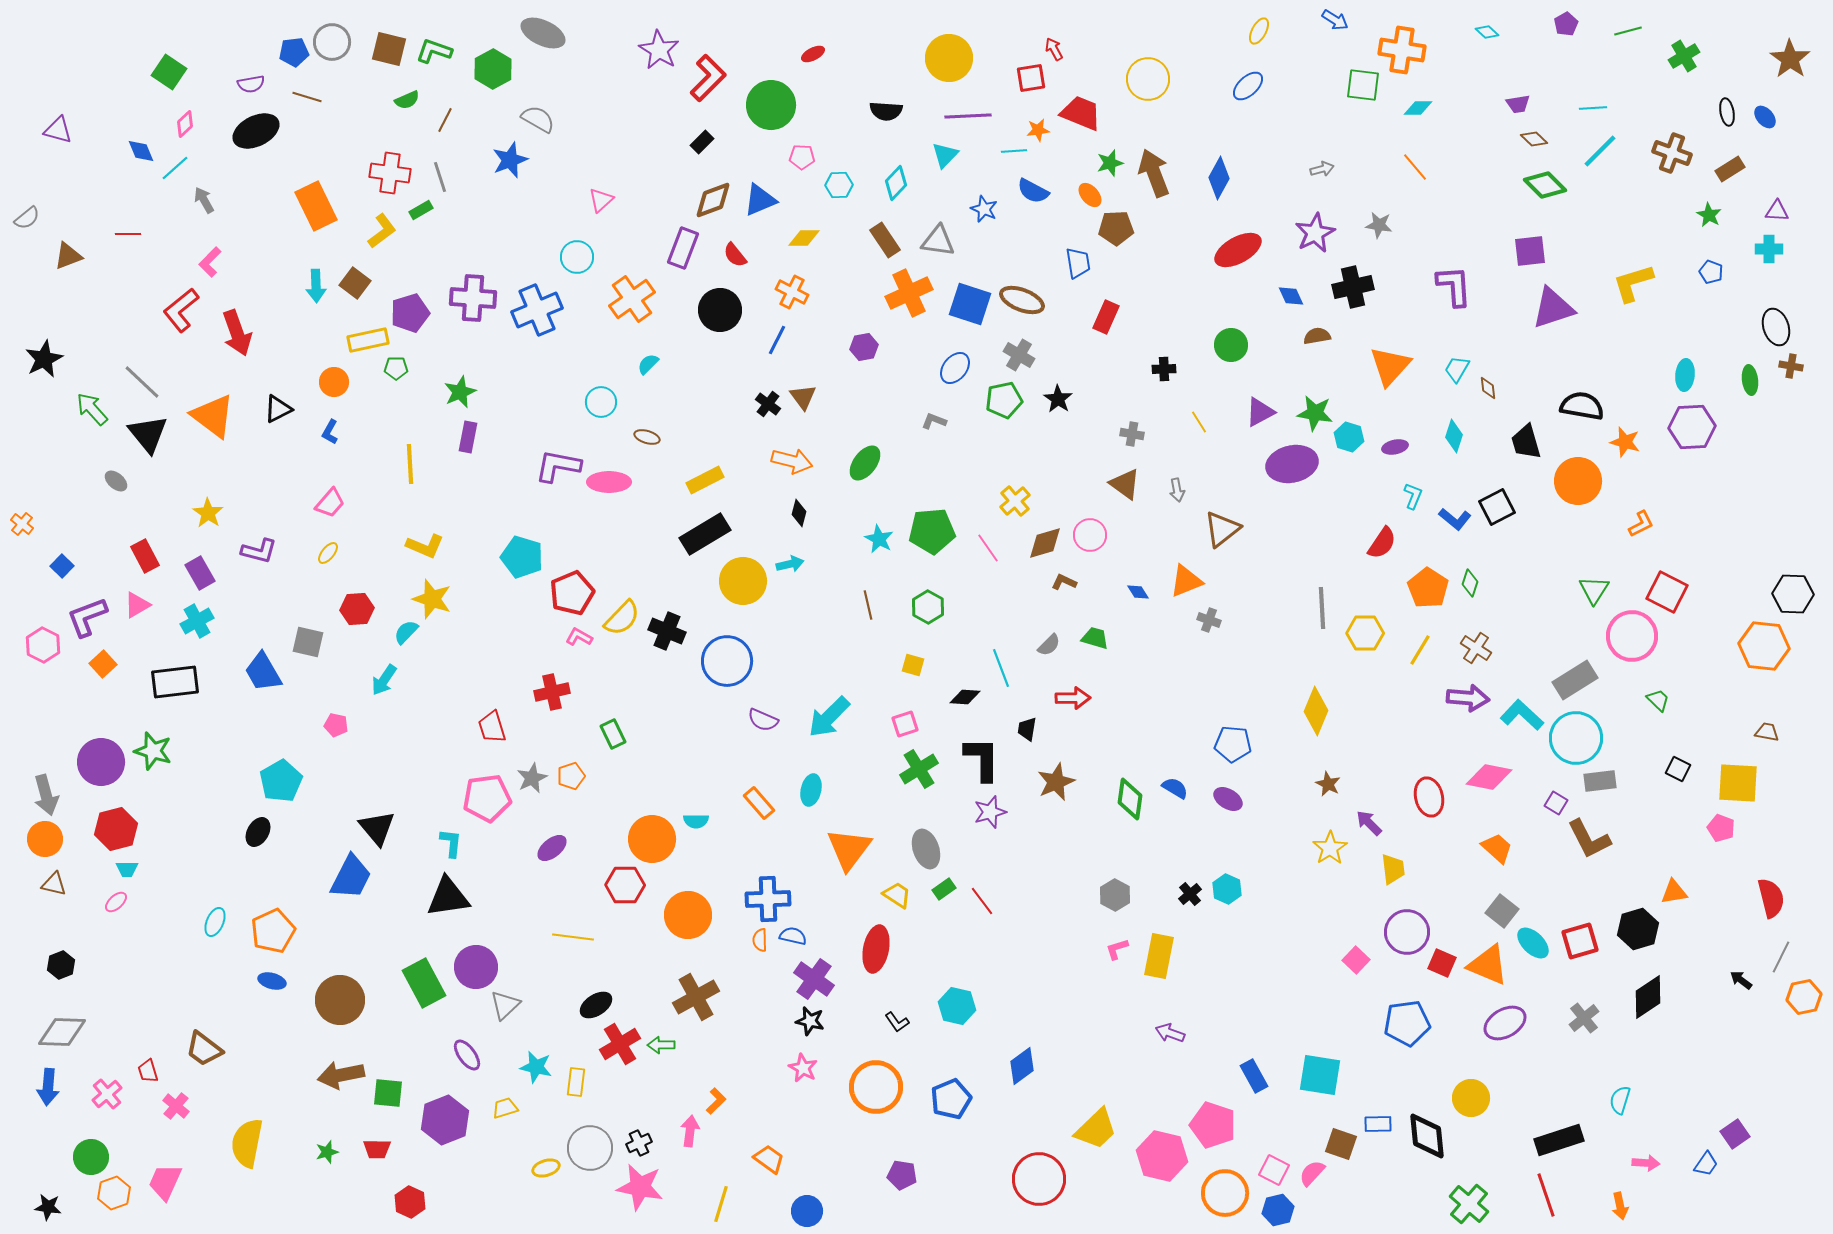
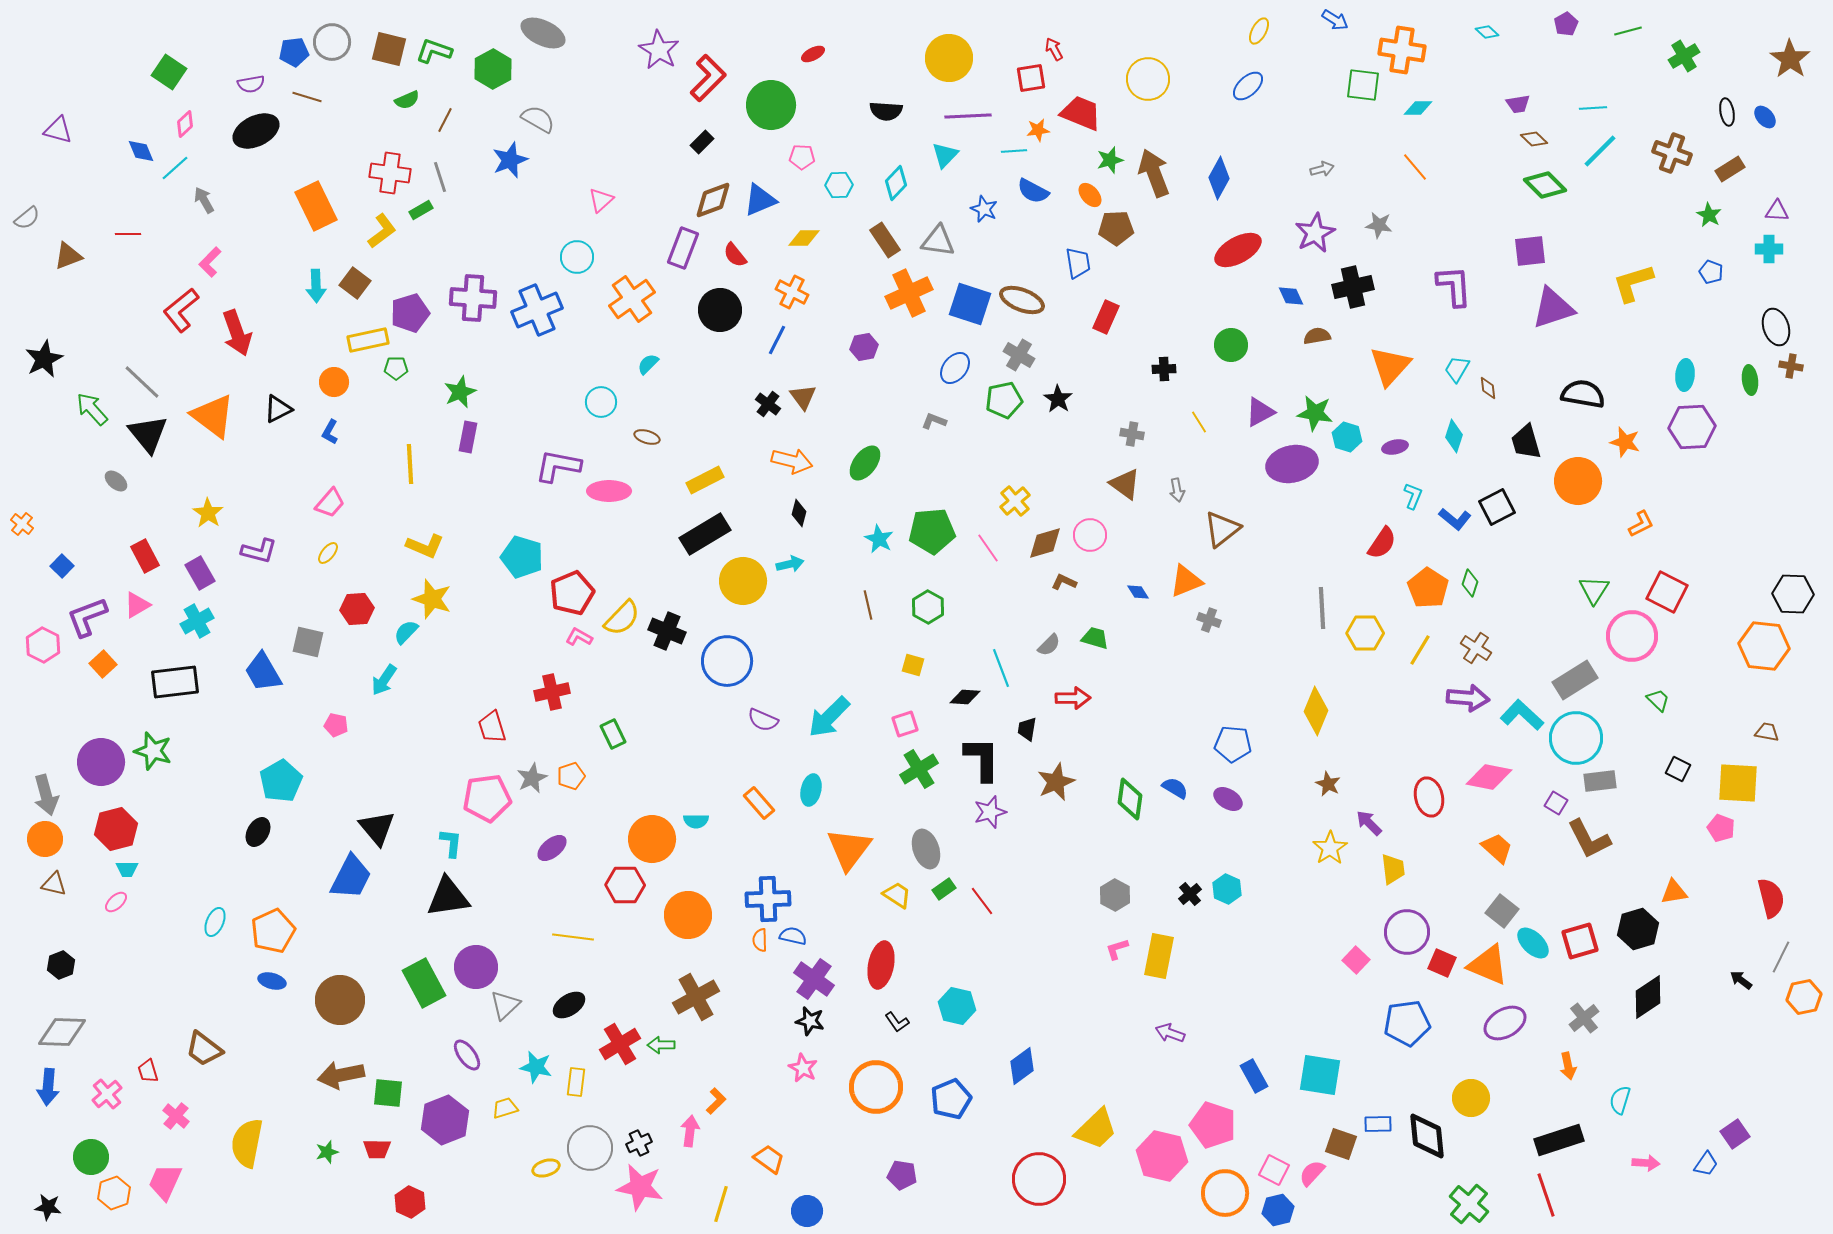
green star at (1110, 163): moved 3 px up
black semicircle at (1582, 406): moved 1 px right, 12 px up
cyan hexagon at (1349, 437): moved 2 px left
pink ellipse at (609, 482): moved 9 px down
red ellipse at (876, 949): moved 5 px right, 16 px down
black ellipse at (596, 1005): moved 27 px left
pink cross at (176, 1106): moved 10 px down
orange arrow at (1620, 1206): moved 52 px left, 140 px up
